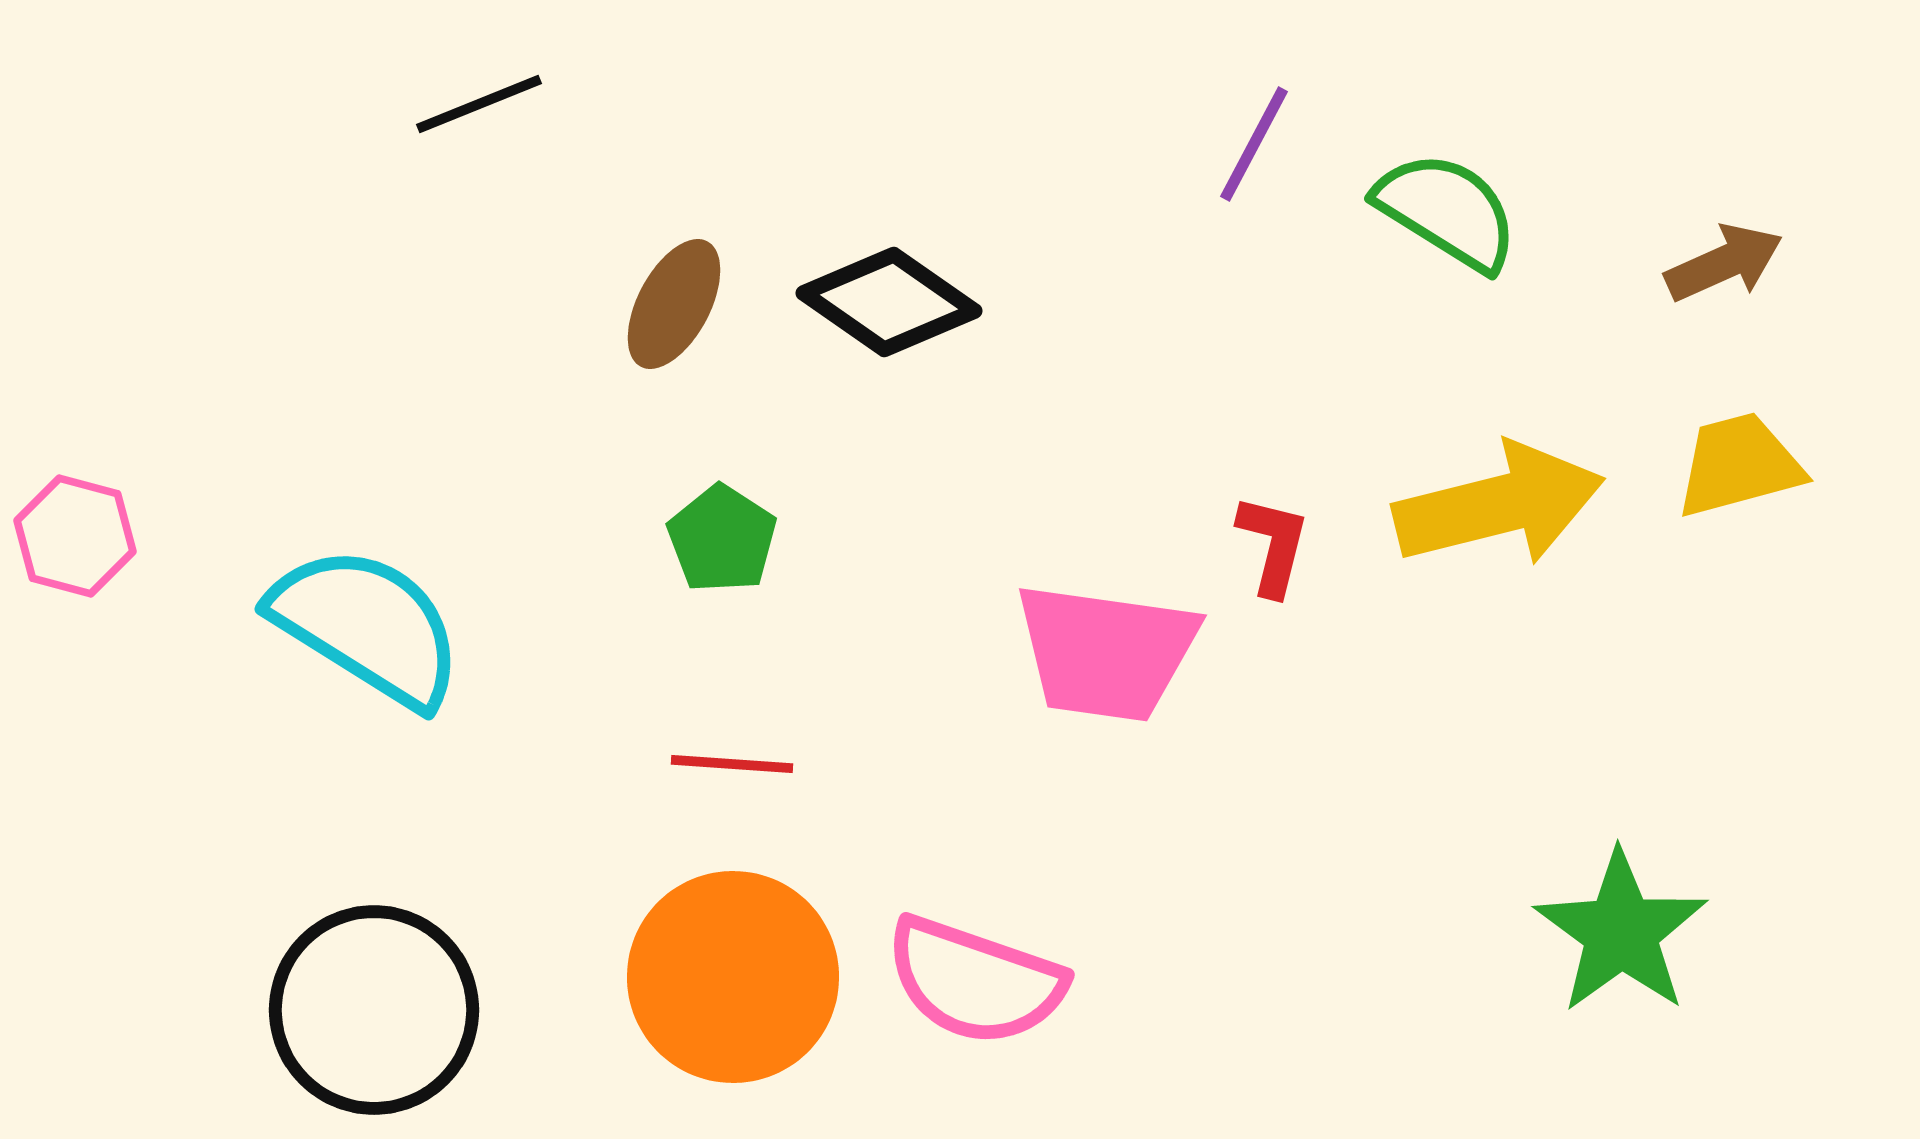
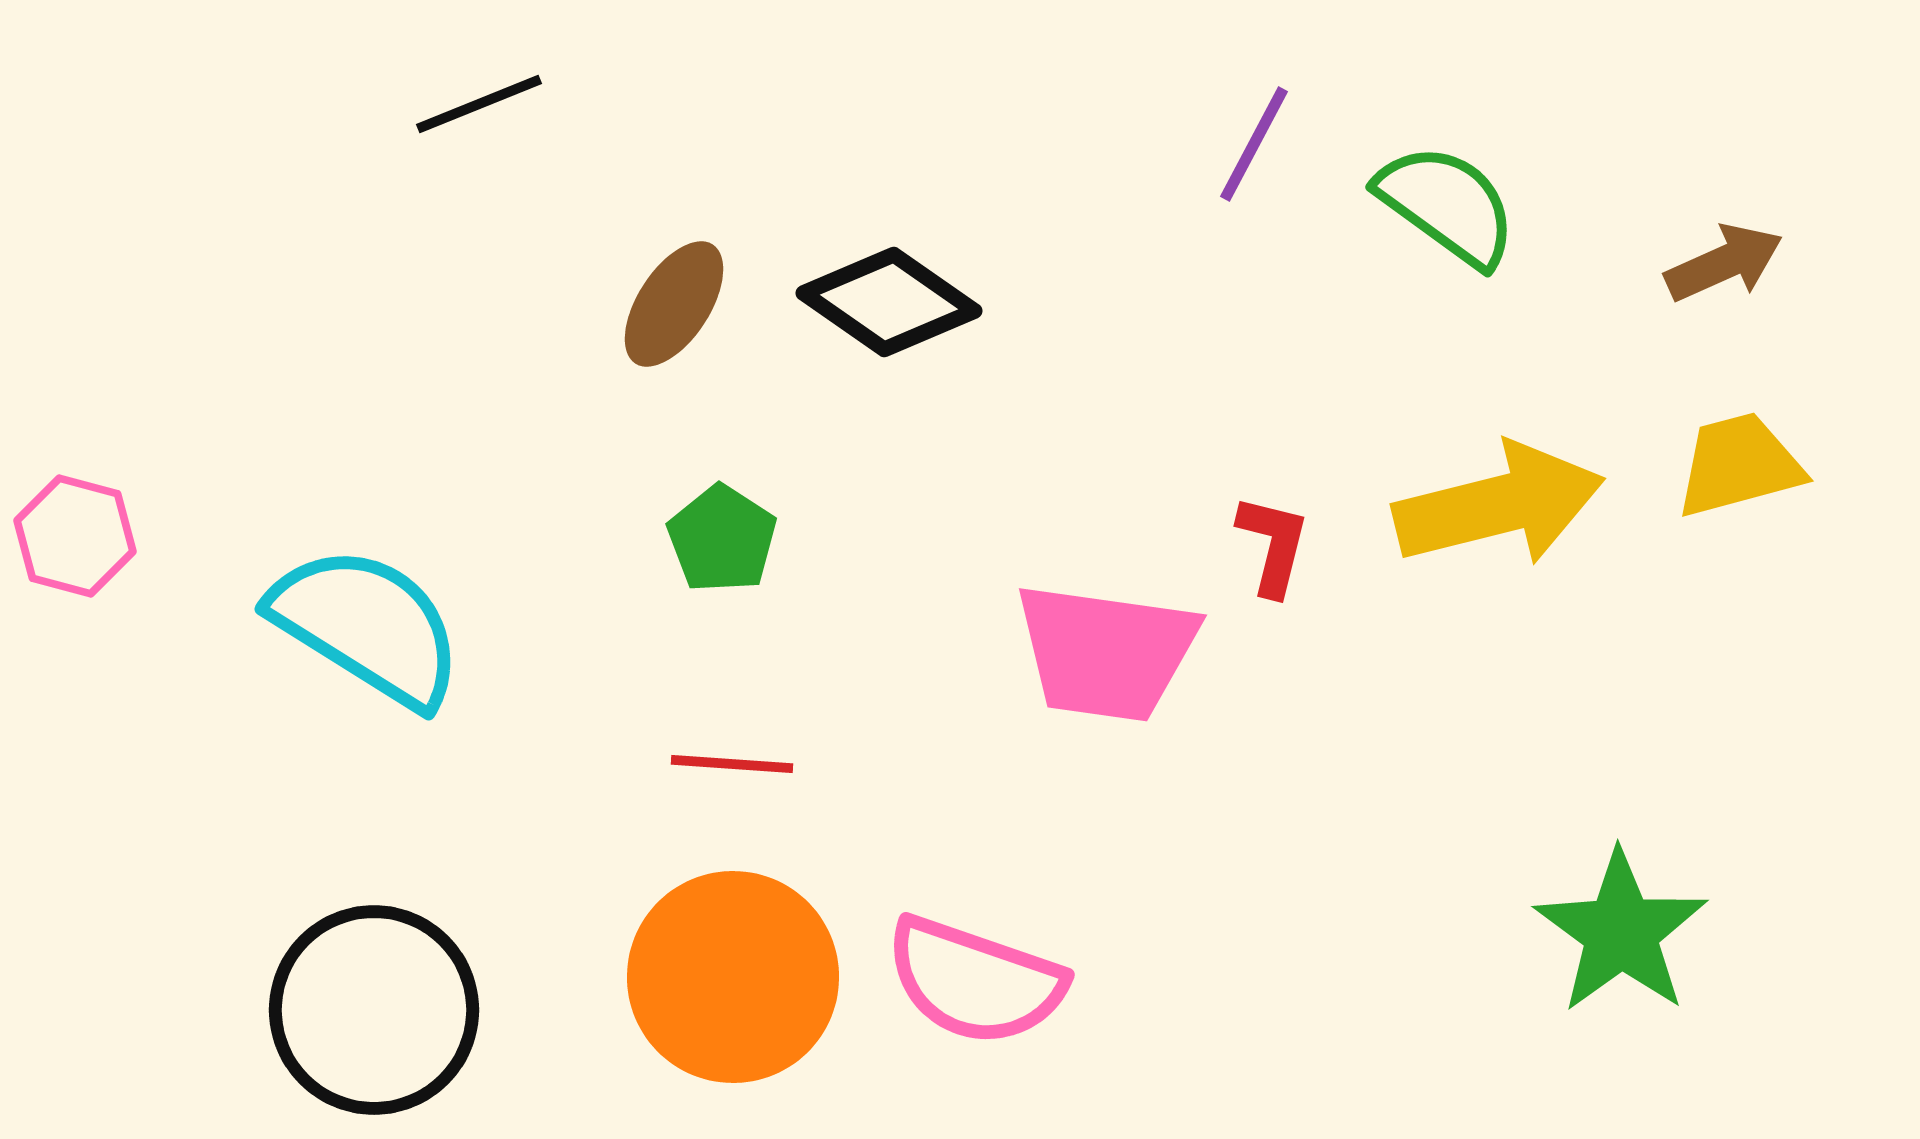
green semicircle: moved 6 px up; rotated 4 degrees clockwise
brown ellipse: rotated 5 degrees clockwise
